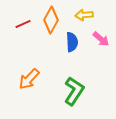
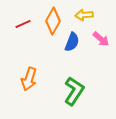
orange diamond: moved 2 px right, 1 px down
blue semicircle: rotated 24 degrees clockwise
orange arrow: rotated 25 degrees counterclockwise
